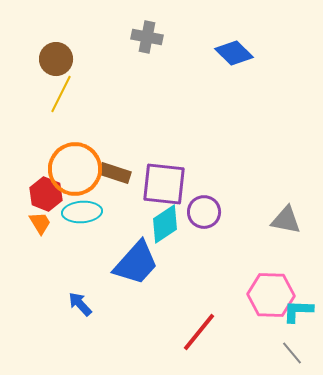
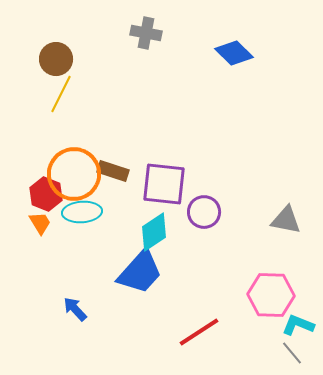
gray cross: moved 1 px left, 4 px up
orange circle: moved 1 px left, 5 px down
brown rectangle: moved 2 px left, 2 px up
cyan diamond: moved 11 px left, 8 px down
blue trapezoid: moved 4 px right, 9 px down
blue arrow: moved 5 px left, 5 px down
cyan L-shape: moved 14 px down; rotated 20 degrees clockwise
red line: rotated 18 degrees clockwise
